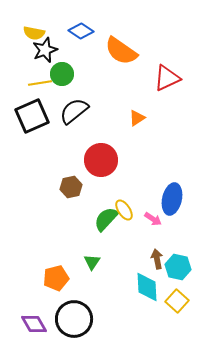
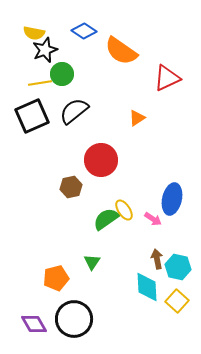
blue diamond: moved 3 px right
green semicircle: rotated 12 degrees clockwise
